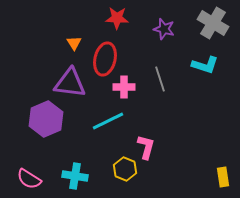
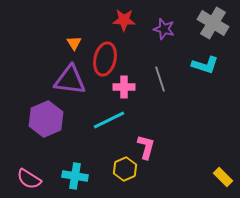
red star: moved 7 px right, 2 px down
purple triangle: moved 3 px up
cyan line: moved 1 px right, 1 px up
yellow hexagon: rotated 15 degrees clockwise
yellow rectangle: rotated 36 degrees counterclockwise
